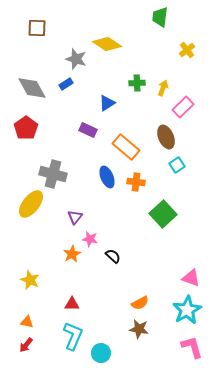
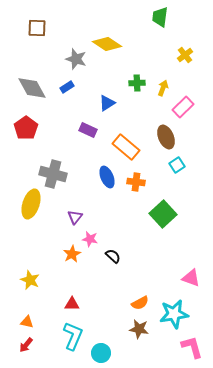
yellow cross: moved 2 px left, 5 px down
blue rectangle: moved 1 px right, 3 px down
yellow ellipse: rotated 20 degrees counterclockwise
cyan star: moved 13 px left, 4 px down; rotated 20 degrees clockwise
